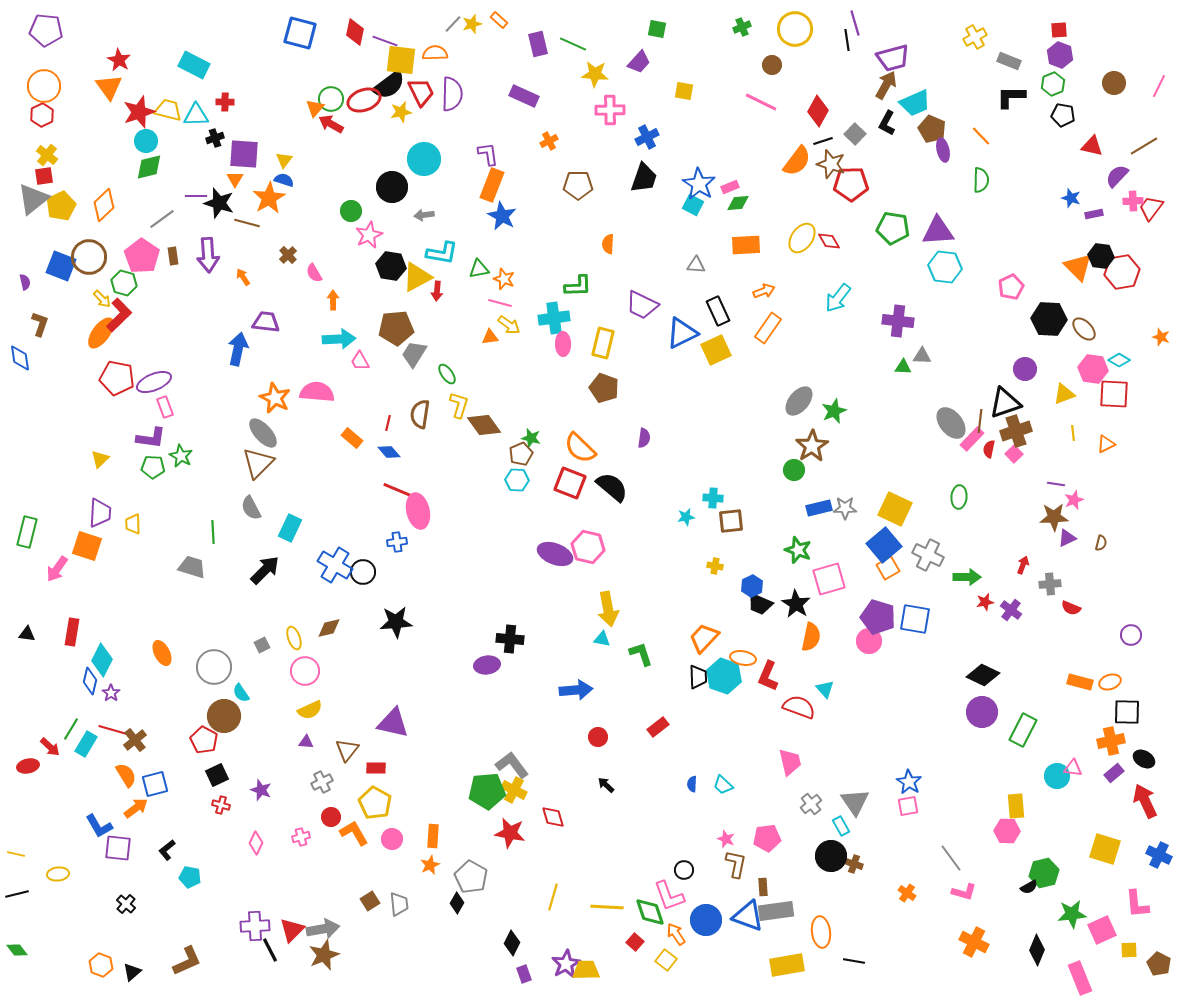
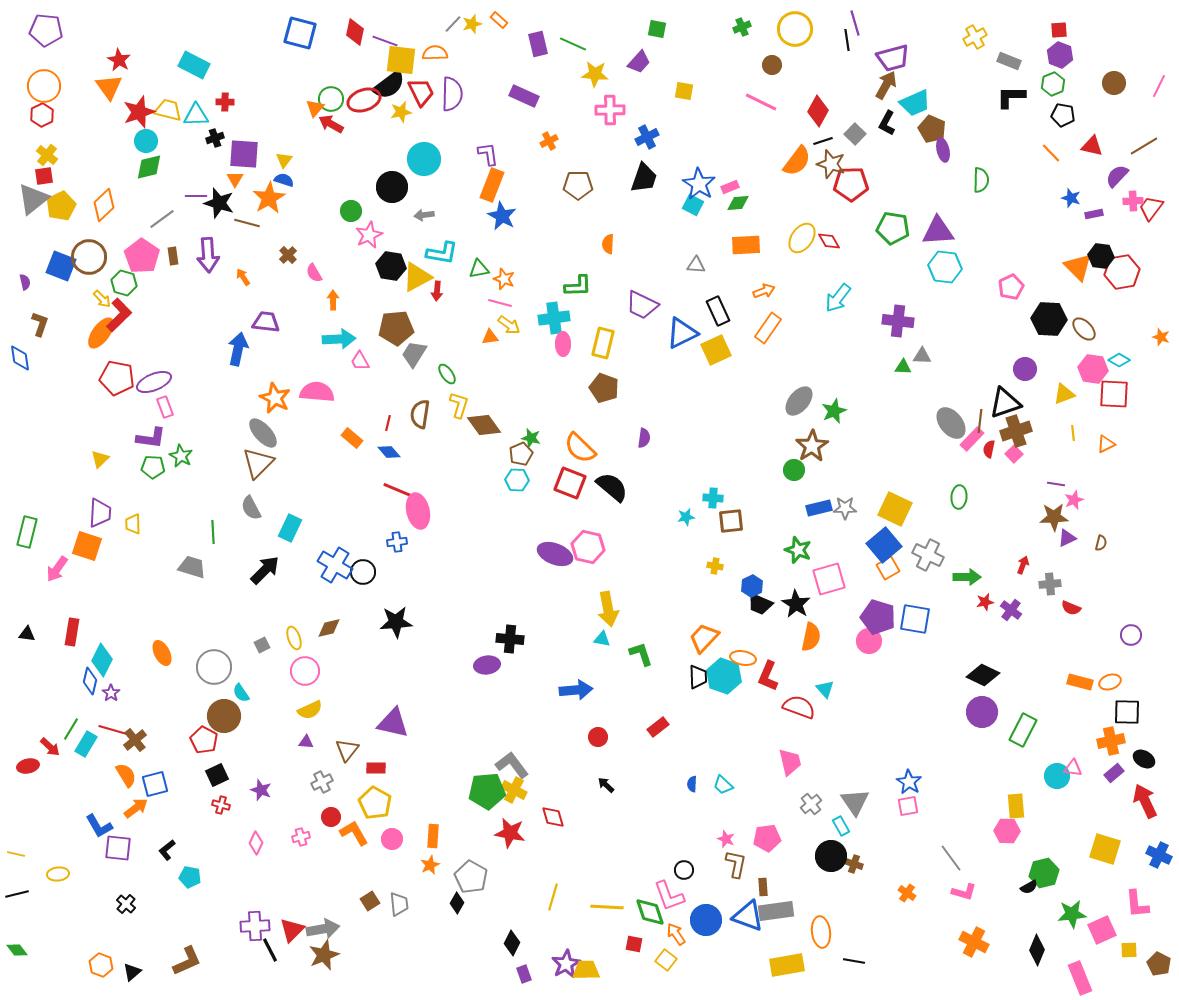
orange line at (981, 136): moved 70 px right, 17 px down
red square at (635, 942): moved 1 px left, 2 px down; rotated 30 degrees counterclockwise
